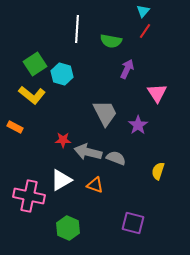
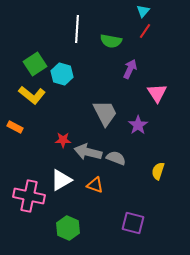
purple arrow: moved 3 px right
